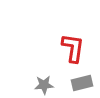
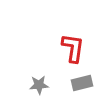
gray star: moved 5 px left
